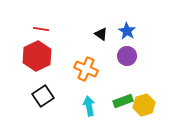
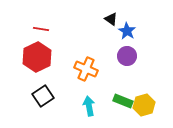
black triangle: moved 10 px right, 15 px up
red hexagon: moved 1 px down
green rectangle: rotated 42 degrees clockwise
